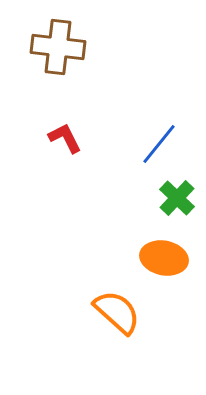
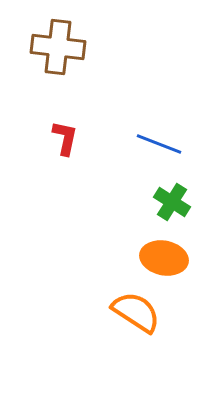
red L-shape: rotated 39 degrees clockwise
blue line: rotated 72 degrees clockwise
green cross: moved 5 px left, 4 px down; rotated 12 degrees counterclockwise
orange semicircle: moved 19 px right; rotated 9 degrees counterclockwise
